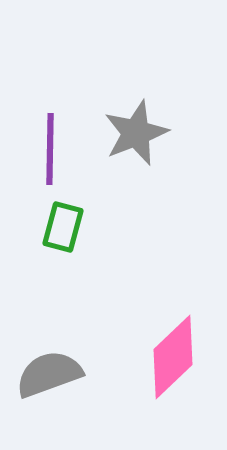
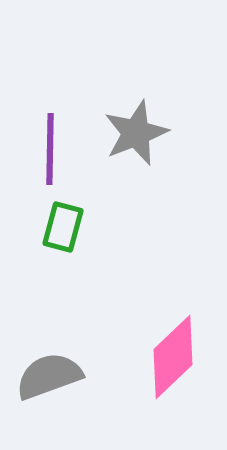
gray semicircle: moved 2 px down
